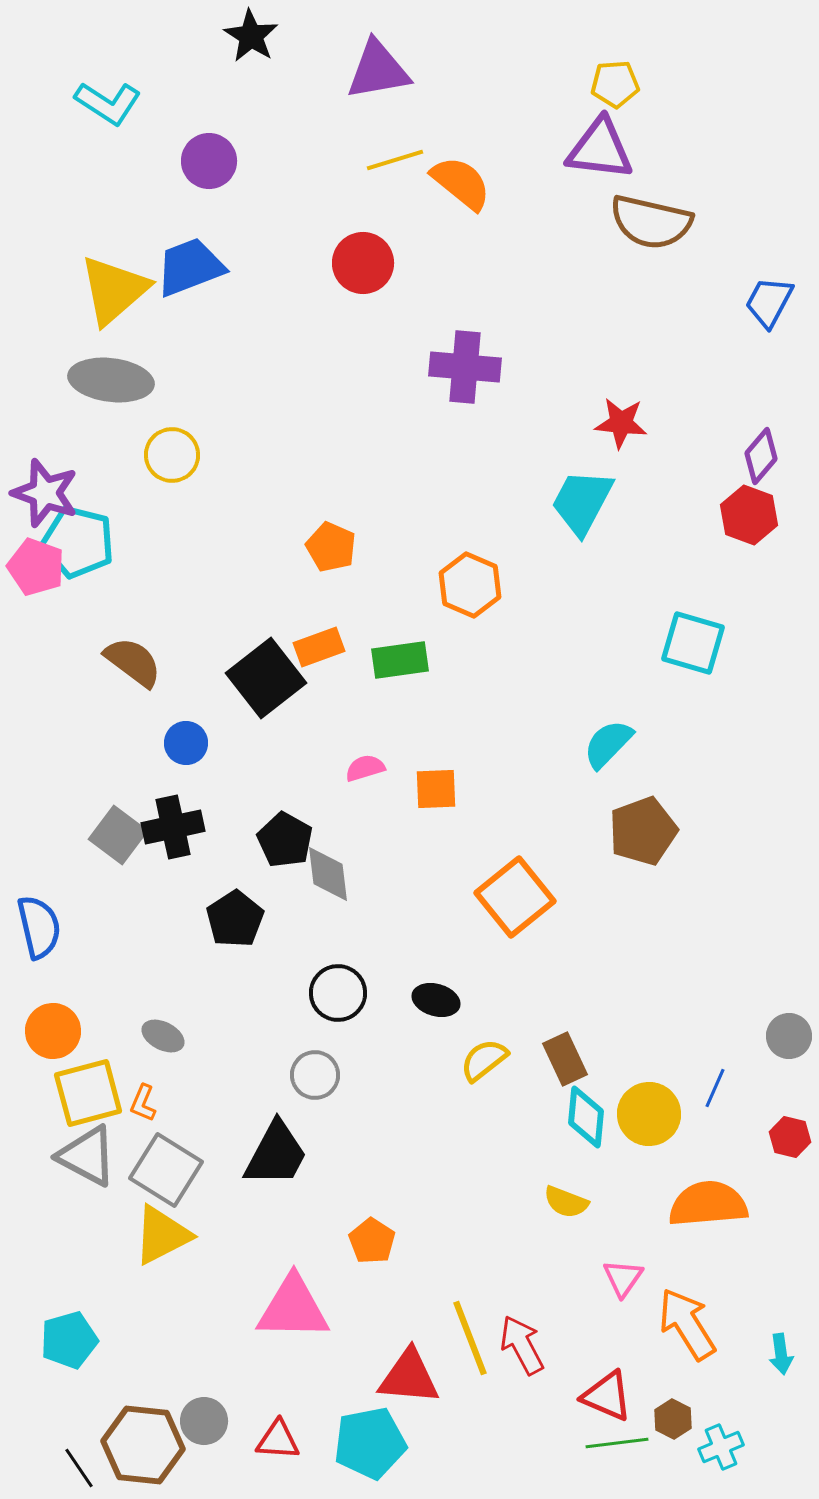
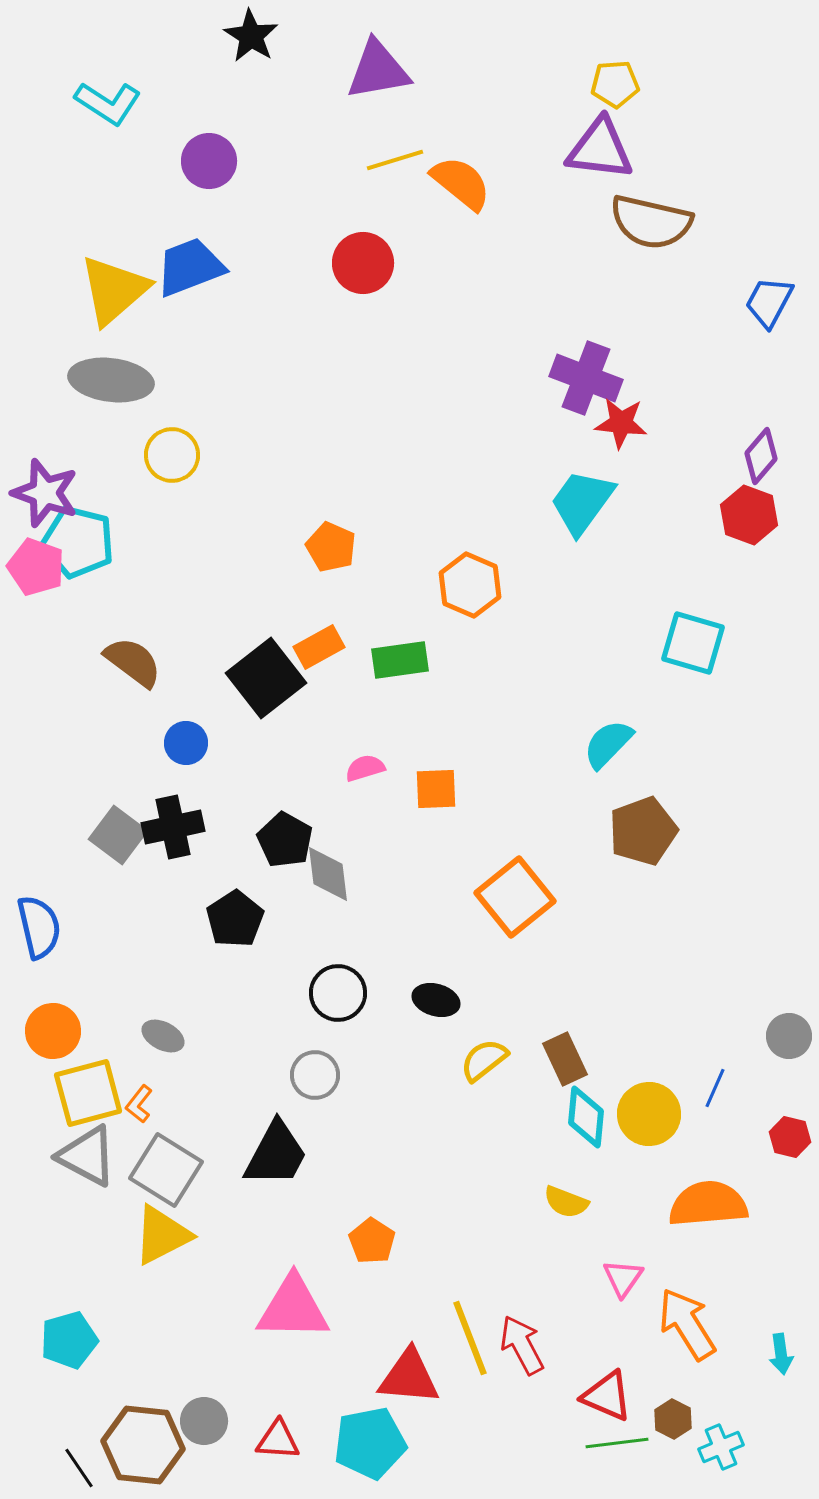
purple cross at (465, 367): moved 121 px right, 11 px down; rotated 16 degrees clockwise
cyan trapezoid at (582, 502): rotated 8 degrees clockwise
orange rectangle at (319, 647): rotated 9 degrees counterclockwise
orange L-shape at (143, 1103): moved 4 px left, 1 px down; rotated 15 degrees clockwise
